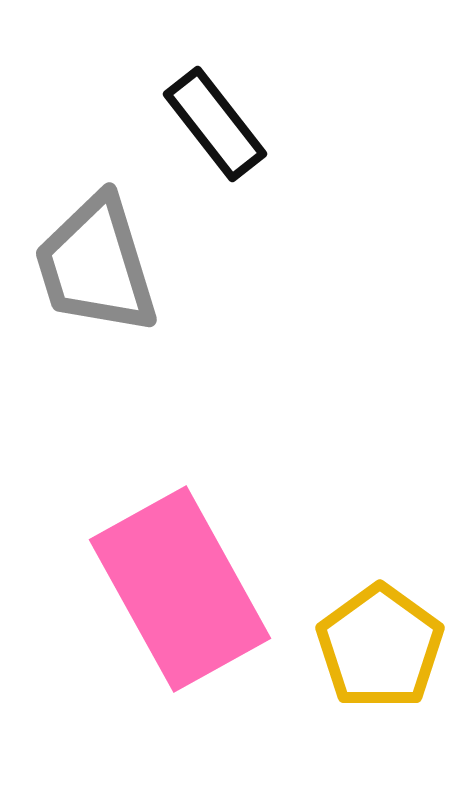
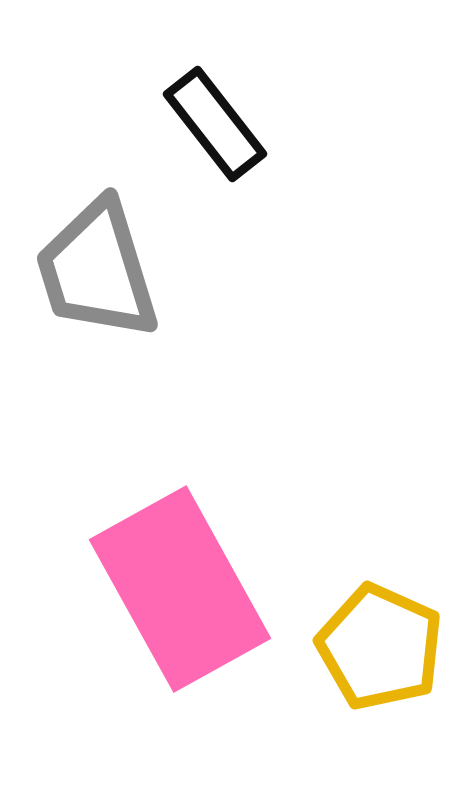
gray trapezoid: moved 1 px right, 5 px down
yellow pentagon: rotated 12 degrees counterclockwise
